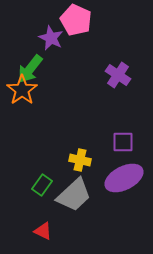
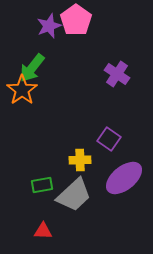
pink pentagon: rotated 12 degrees clockwise
purple star: moved 2 px left, 12 px up; rotated 25 degrees clockwise
green arrow: moved 2 px right, 1 px up
purple cross: moved 1 px left, 1 px up
purple square: moved 14 px left, 3 px up; rotated 35 degrees clockwise
yellow cross: rotated 15 degrees counterclockwise
purple ellipse: rotated 12 degrees counterclockwise
green rectangle: rotated 45 degrees clockwise
red triangle: rotated 24 degrees counterclockwise
